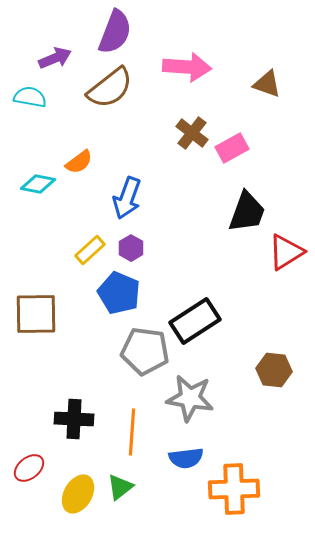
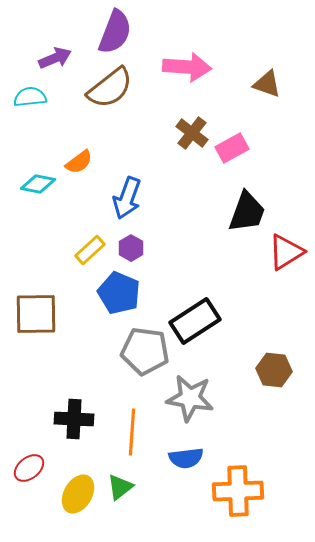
cyan semicircle: rotated 16 degrees counterclockwise
orange cross: moved 4 px right, 2 px down
